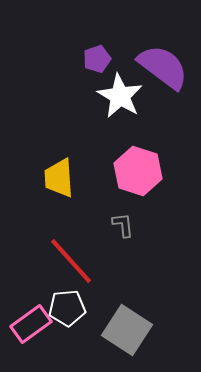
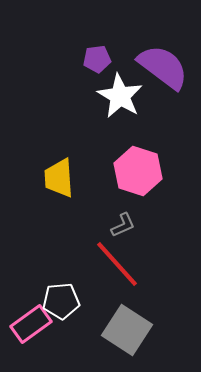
purple pentagon: rotated 12 degrees clockwise
gray L-shape: rotated 72 degrees clockwise
red line: moved 46 px right, 3 px down
white pentagon: moved 6 px left, 7 px up
